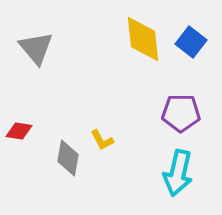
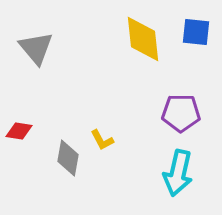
blue square: moved 5 px right, 10 px up; rotated 32 degrees counterclockwise
